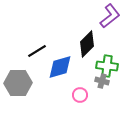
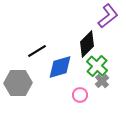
purple L-shape: moved 2 px left
green cross: moved 10 px left; rotated 35 degrees clockwise
gray cross: rotated 32 degrees clockwise
